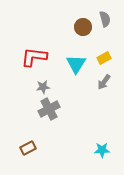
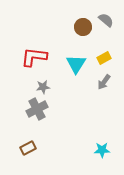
gray semicircle: moved 1 px right, 1 px down; rotated 35 degrees counterclockwise
gray cross: moved 12 px left
